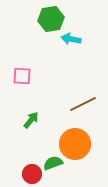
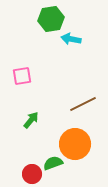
pink square: rotated 12 degrees counterclockwise
